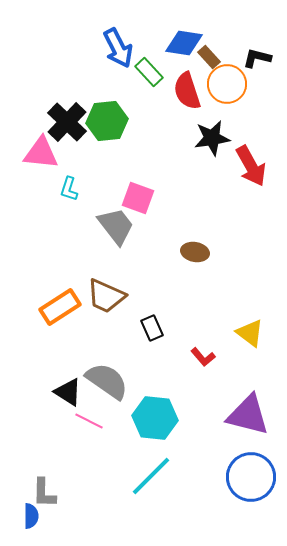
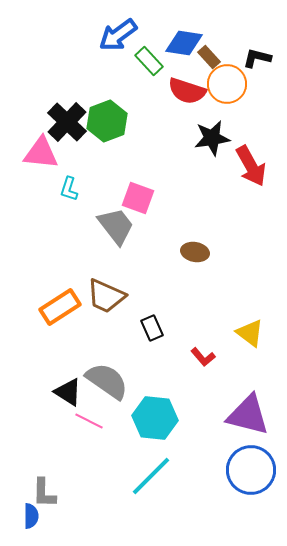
blue arrow: moved 13 px up; rotated 81 degrees clockwise
green rectangle: moved 11 px up
red semicircle: rotated 54 degrees counterclockwise
green hexagon: rotated 15 degrees counterclockwise
blue circle: moved 7 px up
